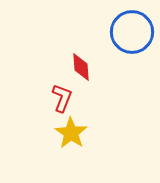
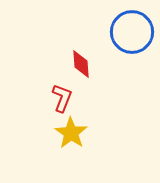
red diamond: moved 3 px up
